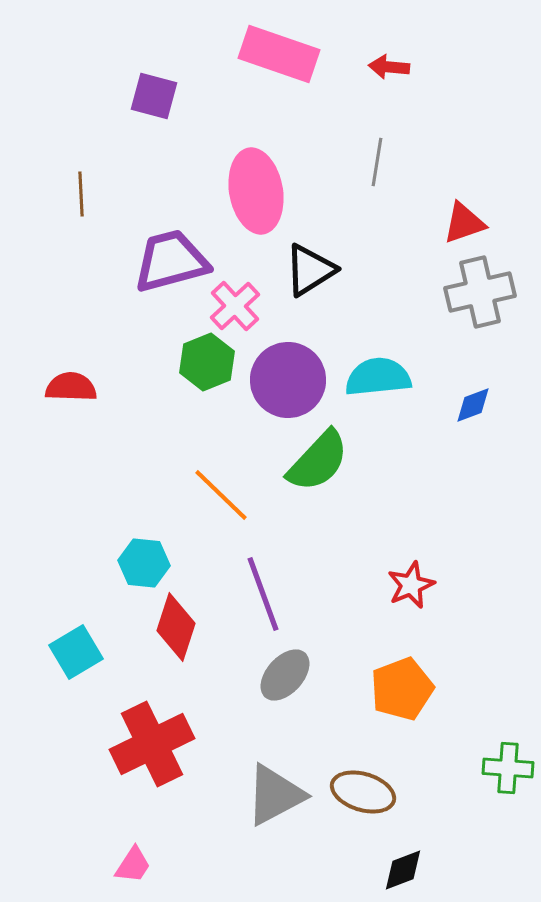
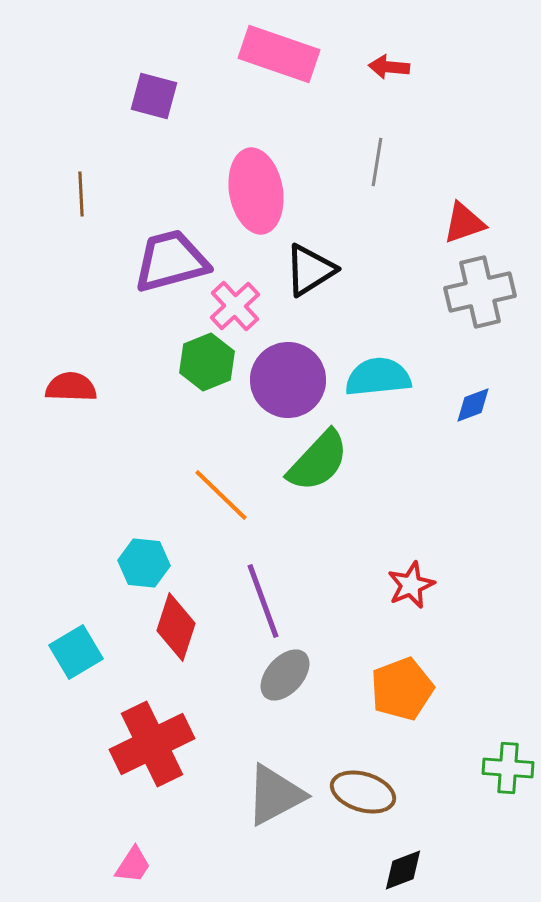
purple line: moved 7 px down
